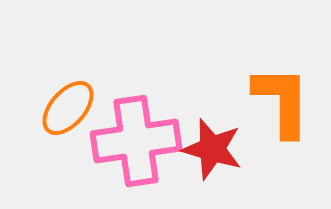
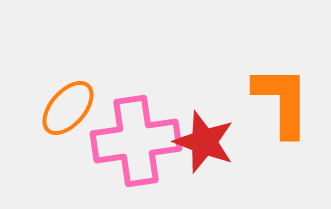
red star: moved 8 px left, 7 px up; rotated 4 degrees clockwise
